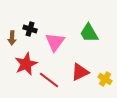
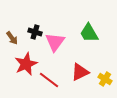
black cross: moved 5 px right, 3 px down
brown arrow: rotated 40 degrees counterclockwise
